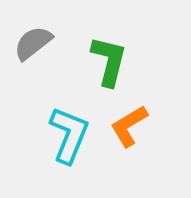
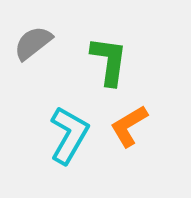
green L-shape: rotated 6 degrees counterclockwise
cyan L-shape: rotated 8 degrees clockwise
